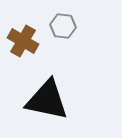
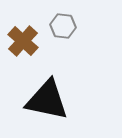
brown cross: rotated 12 degrees clockwise
